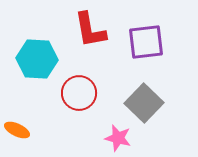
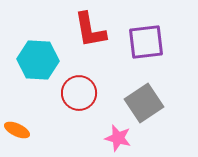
cyan hexagon: moved 1 px right, 1 px down
gray square: rotated 12 degrees clockwise
